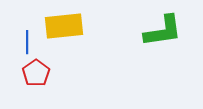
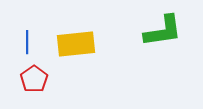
yellow rectangle: moved 12 px right, 18 px down
red pentagon: moved 2 px left, 6 px down
